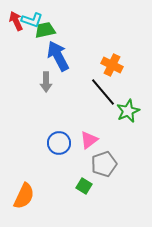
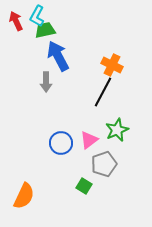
cyan L-shape: moved 5 px right, 4 px up; rotated 100 degrees clockwise
black line: rotated 68 degrees clockwise
green star: moved 11 px left, 19 px down
blue circle: moved 2 px right
